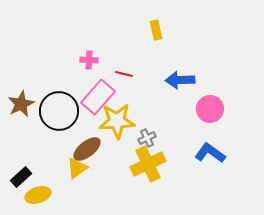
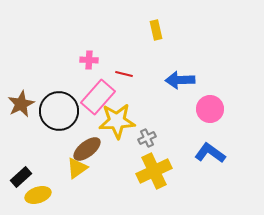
yellow cross: moved 6 px right, 7 px down
